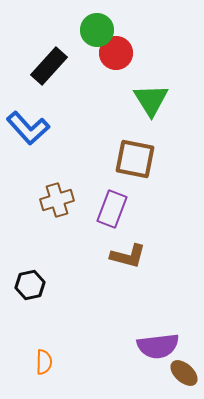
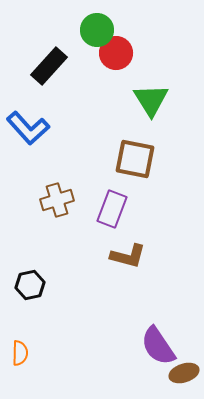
purple semicircle: rotated 63 degrees clockwise
orange semicircle: moved 24 px left, 9 px up
brown ellipse: rotated 60 degrees counterclockwise
